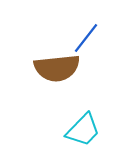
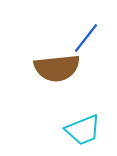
cyan trapezoid: rotated 24 degrees clockwise
